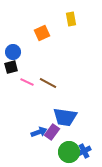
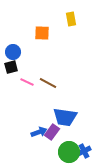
orange square: rotated 28 degrees clockwise
